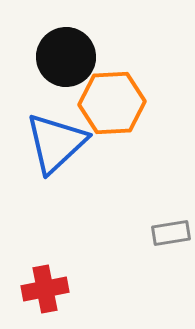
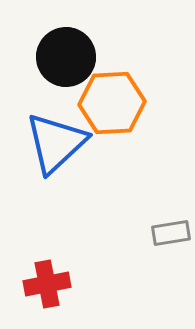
red cross: moved 2 px right, 5 px up
